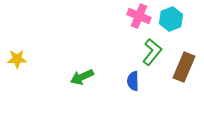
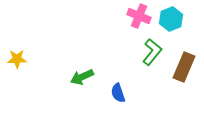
blue semicircle: moved 15 px left, 12 px down; rotated 18 degrees counterclockwise
